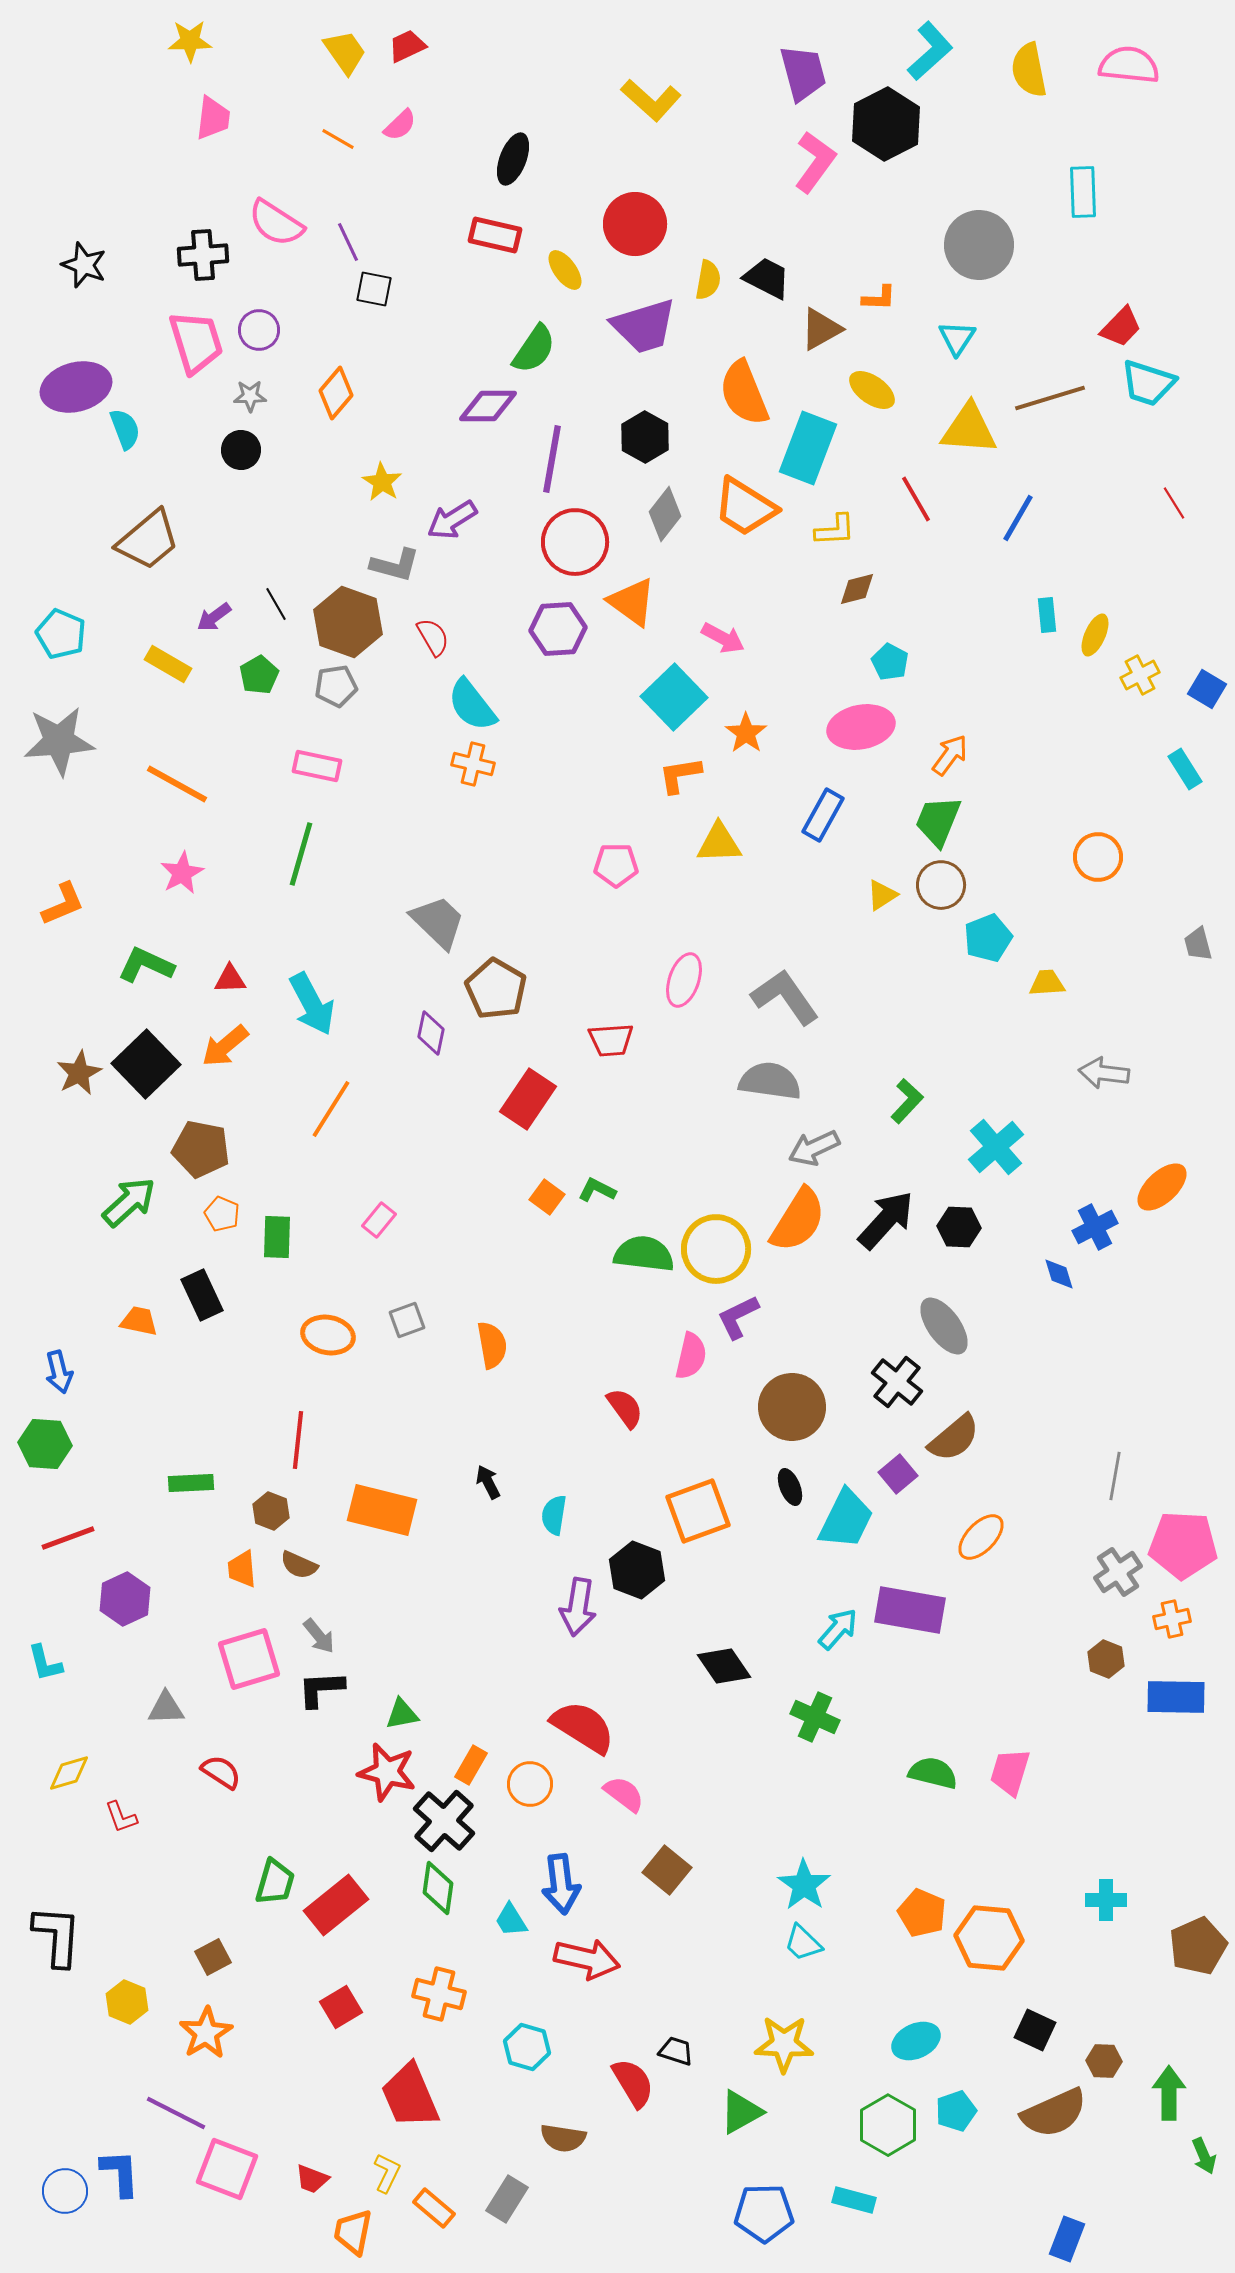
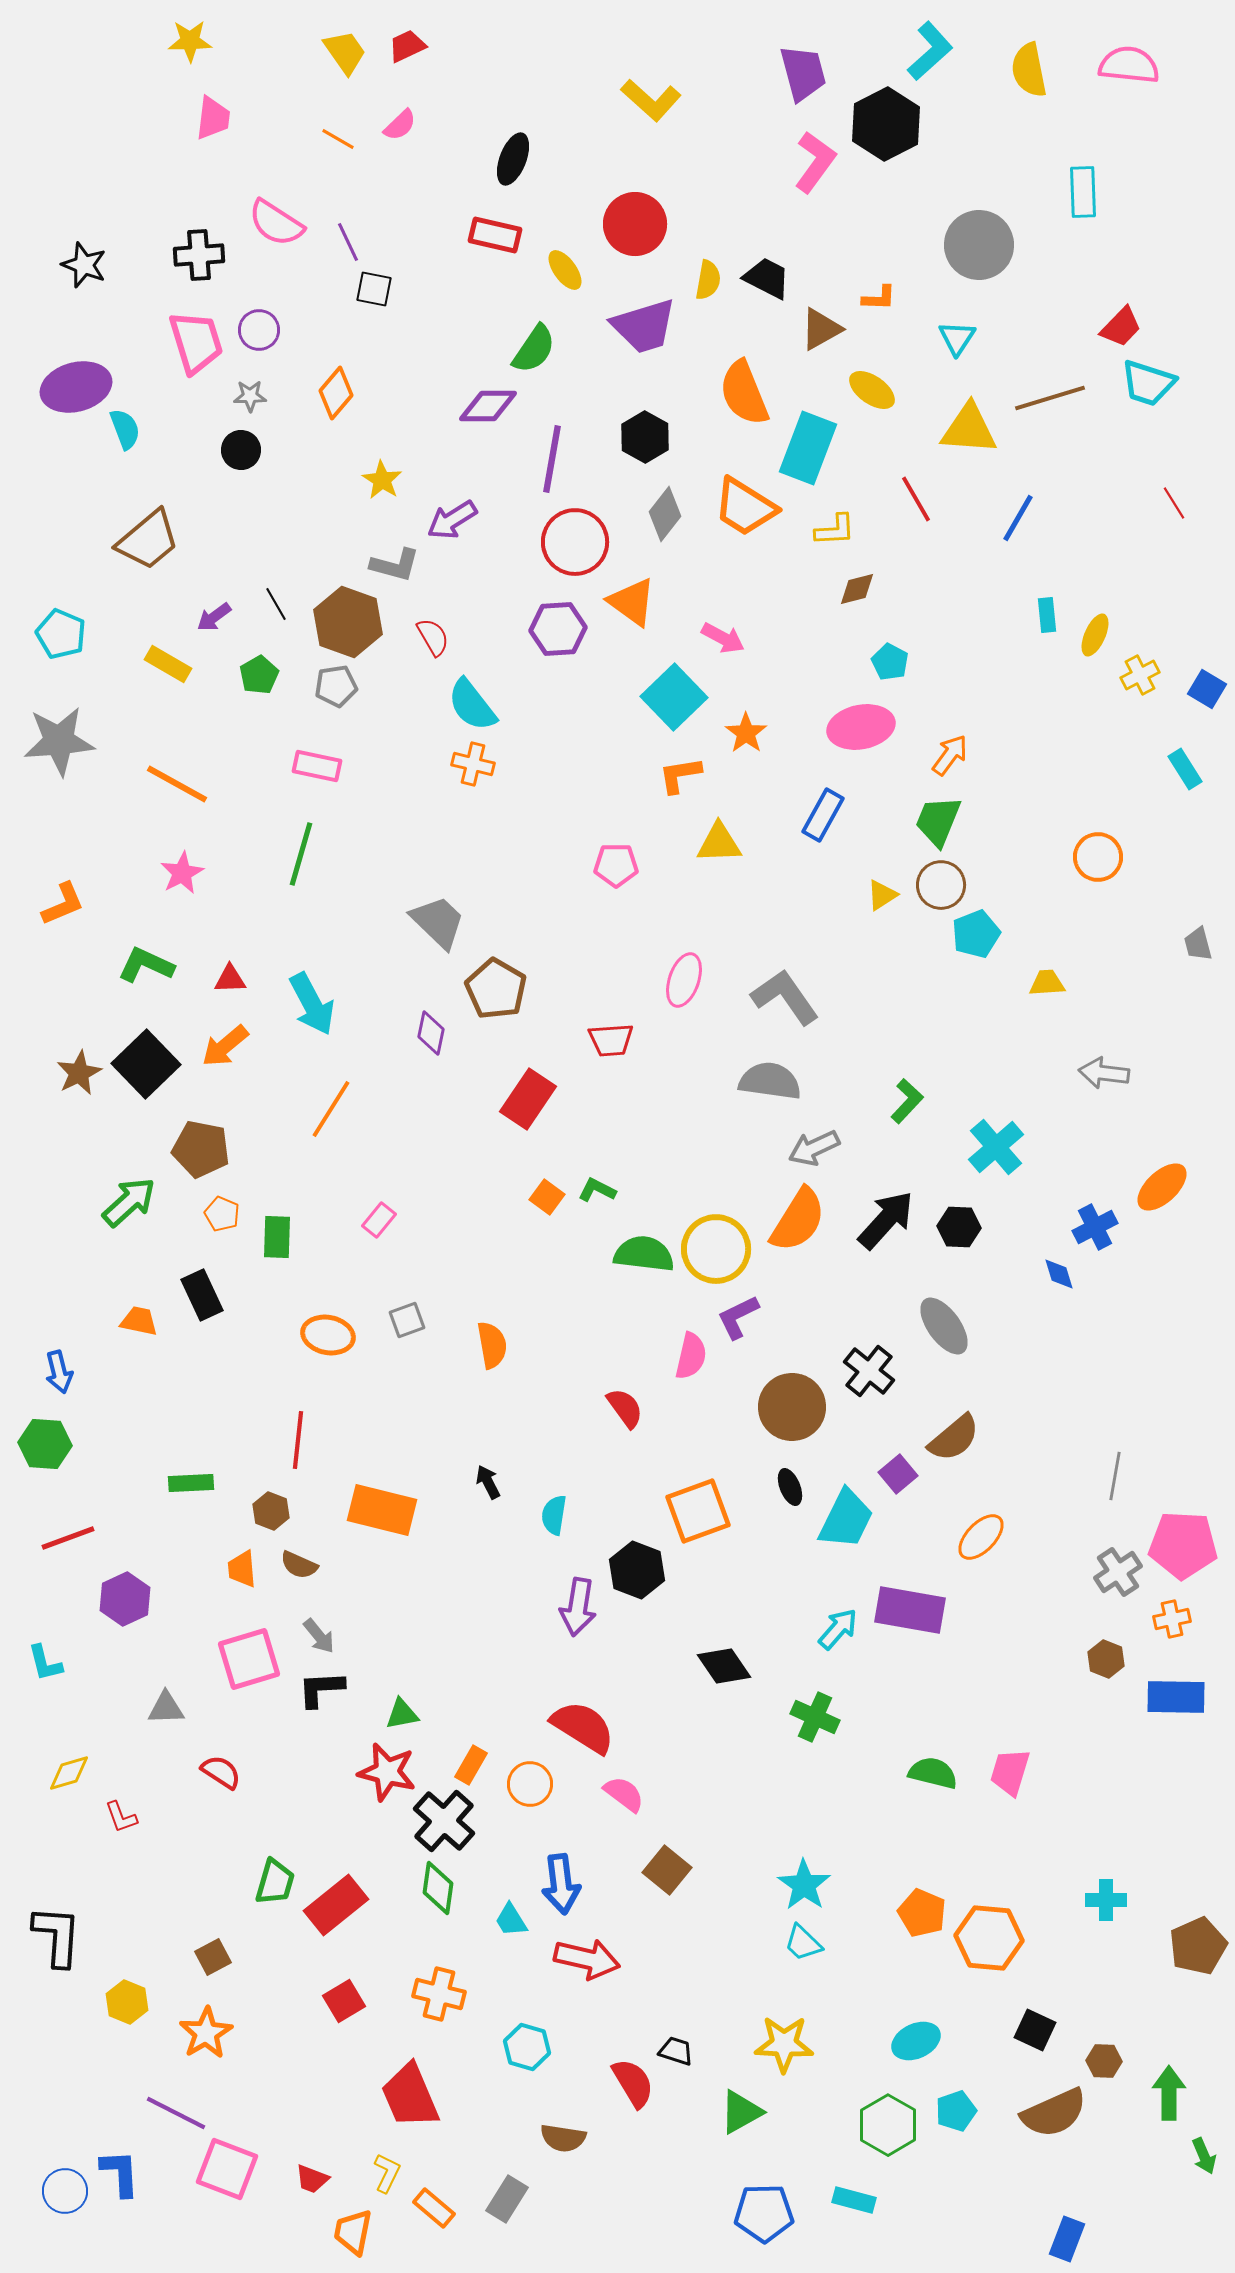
black cross at (203, 255): moved 4 px left
yellow star at (382, 482): moved 2 px up
cyan pentagon at (988, 938): moved 12 px left, 4 px up
black cross at (897, 1382): moved 28 px left, 11 px up
red square at (341, 2007): moved 3 px right, 6 px up
